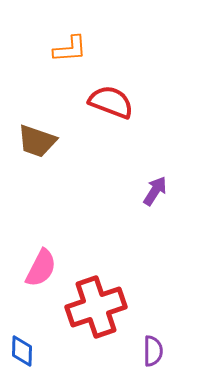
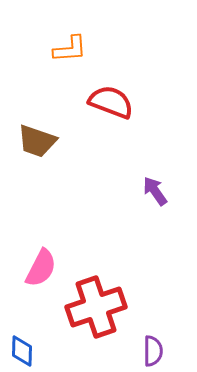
purple arrow: rotated 68 degrees counterclockwise
